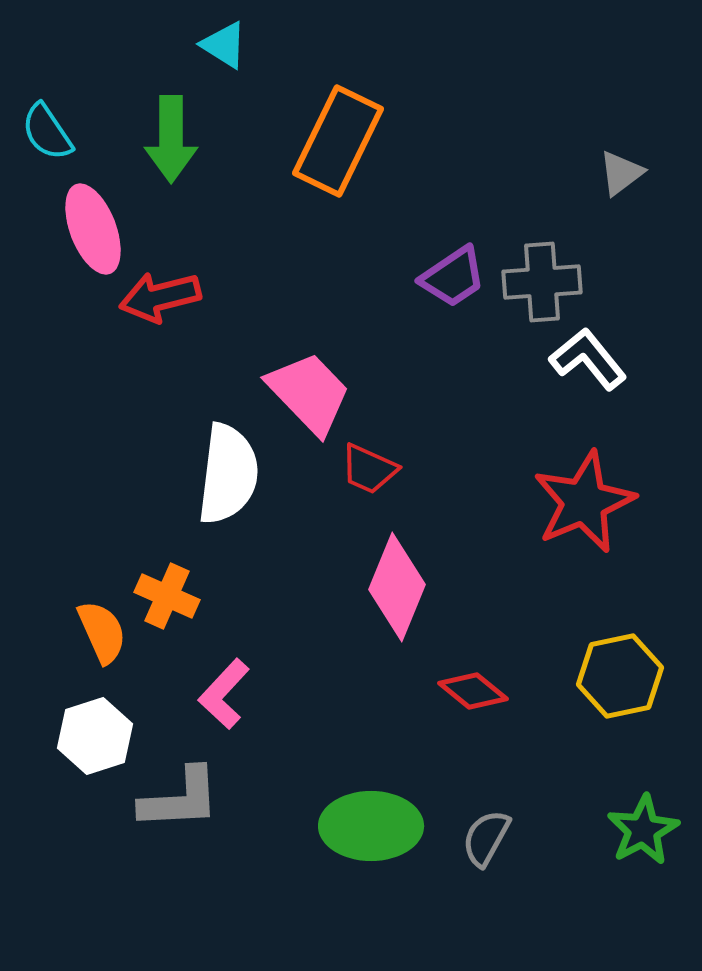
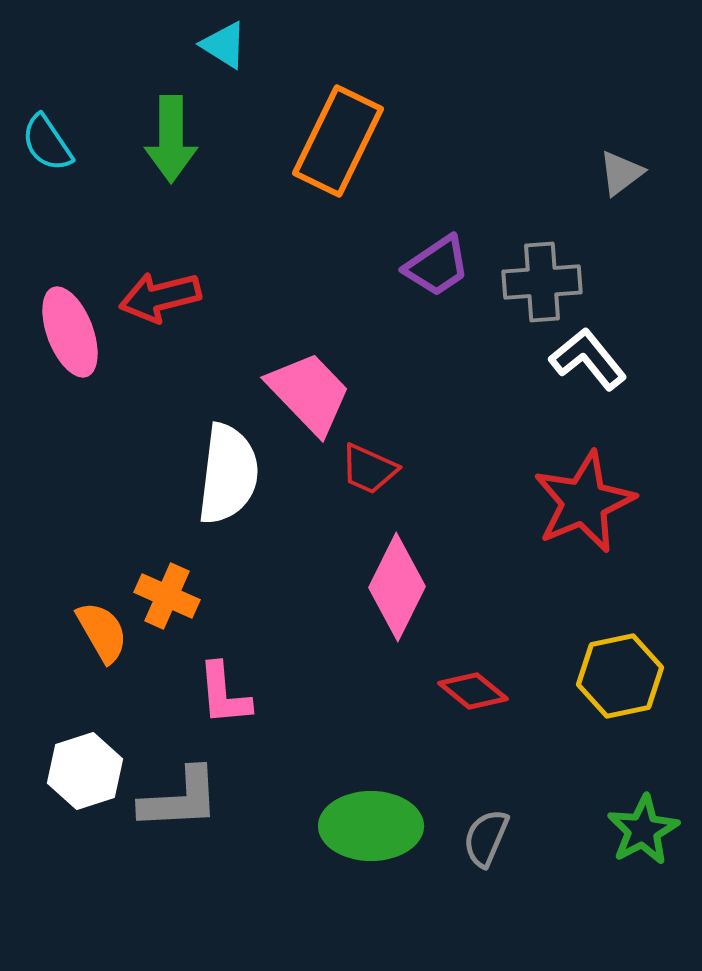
cyan semicircle: moved 11 px down
pink ellipse: moved 23 px left, 103 px down
purple trapezoid: moved 16 px left, 11 px up
pink diamond: rotated 4 degrees clockwise
orange semicircle: rotated 6 degrees counterclockwise
pink L-shape: rotated 48 degrees counterclockwise
white hexagon: moved 10 px left, 35 px down
gray semicircle: rotated 6 degrees counterclockwise
